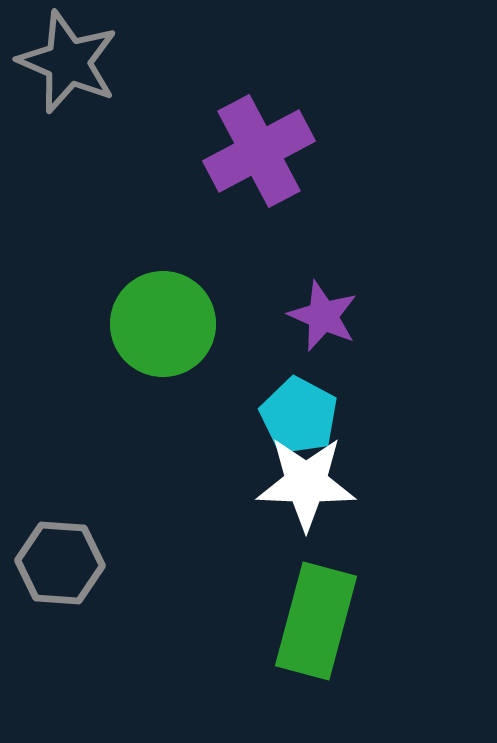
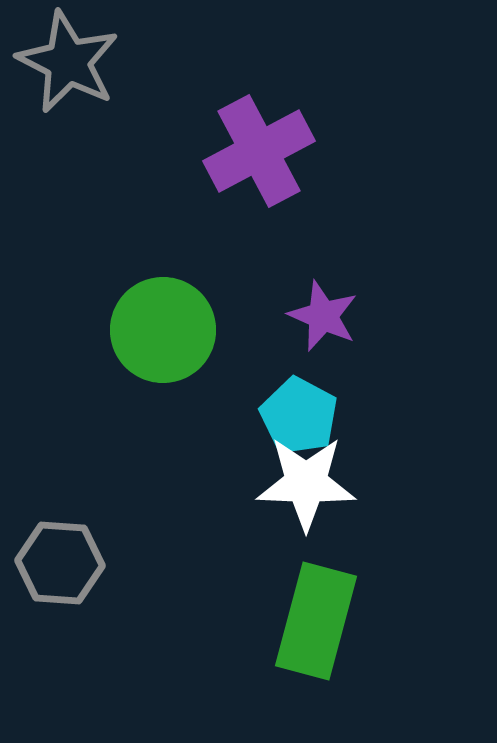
gray star: rotated 4 degrees clockwise
green circle: moved 6 px down
